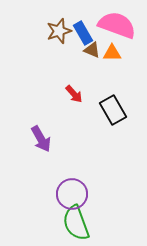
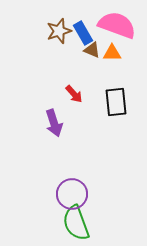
black rectangle: moved 3 px right, 8 px up; rotated 24 degrees clockwise
purple arrow: moved 13 px right, 16 px up; rotated 12 degrees clockwise
